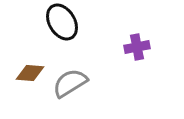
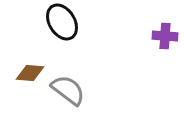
purple cross: moved 28 px right, 11 px up; rotated 15 degrees clockwise
gray semicircle: moved 2 px left, 7 px down; rotated 69 degrees clockwise
